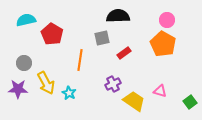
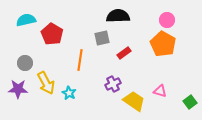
gray circle: moved 1 px right
